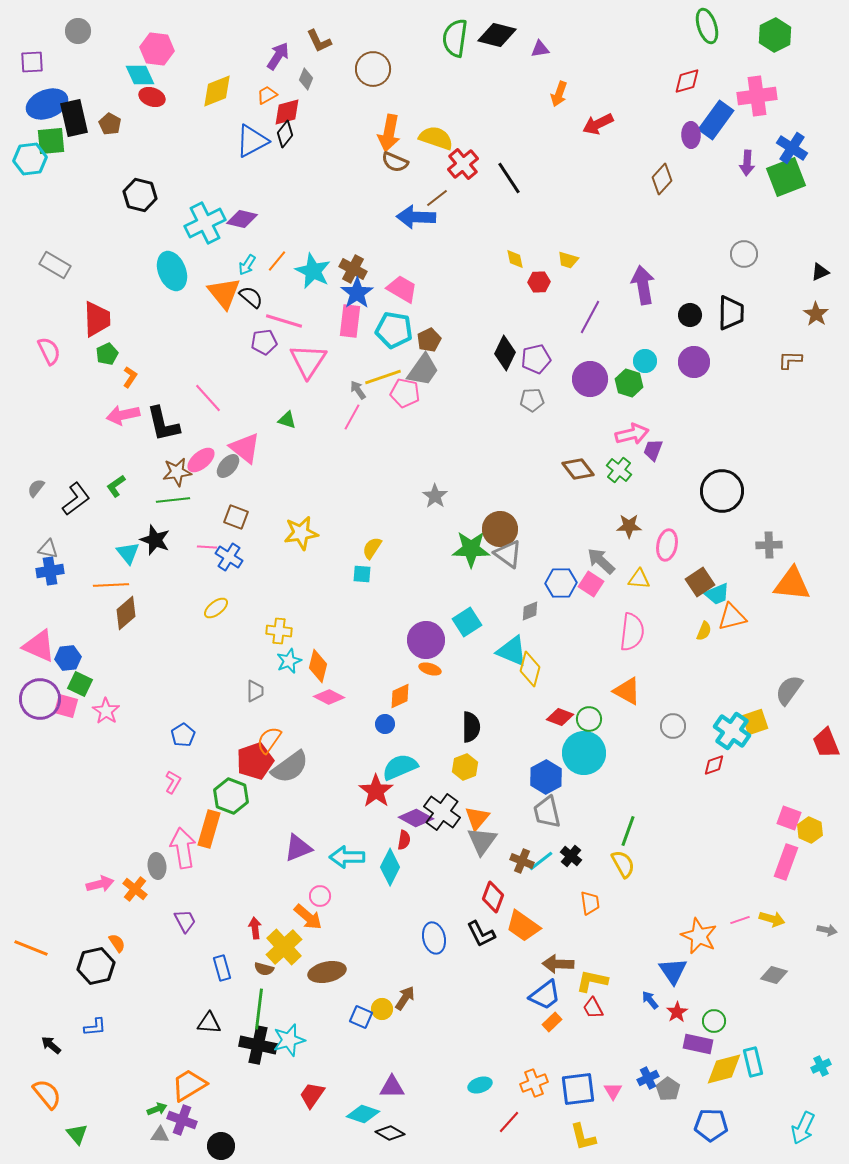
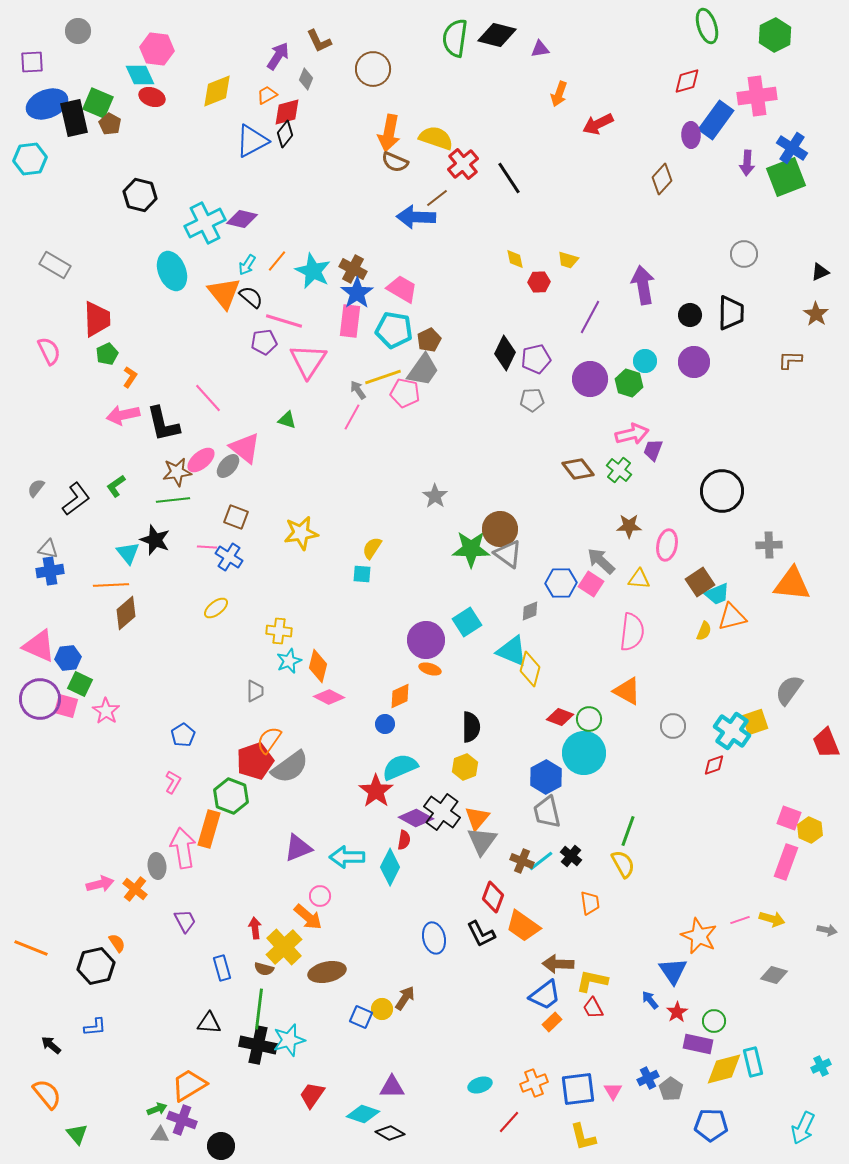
green square at (51, 141): moved 47 px right, 38 px up; rotated 28 degrees clockwise
gray pentagon at (668, 1089): moved 3 px right
